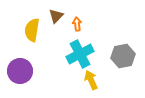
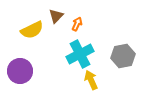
orange arrow: rotated 32 degrees clockwise
yellow semicircle: rotated 125 degrees counterclockwise
